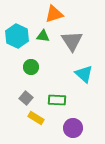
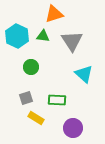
gray square: rotated 32 degrees clockwise
